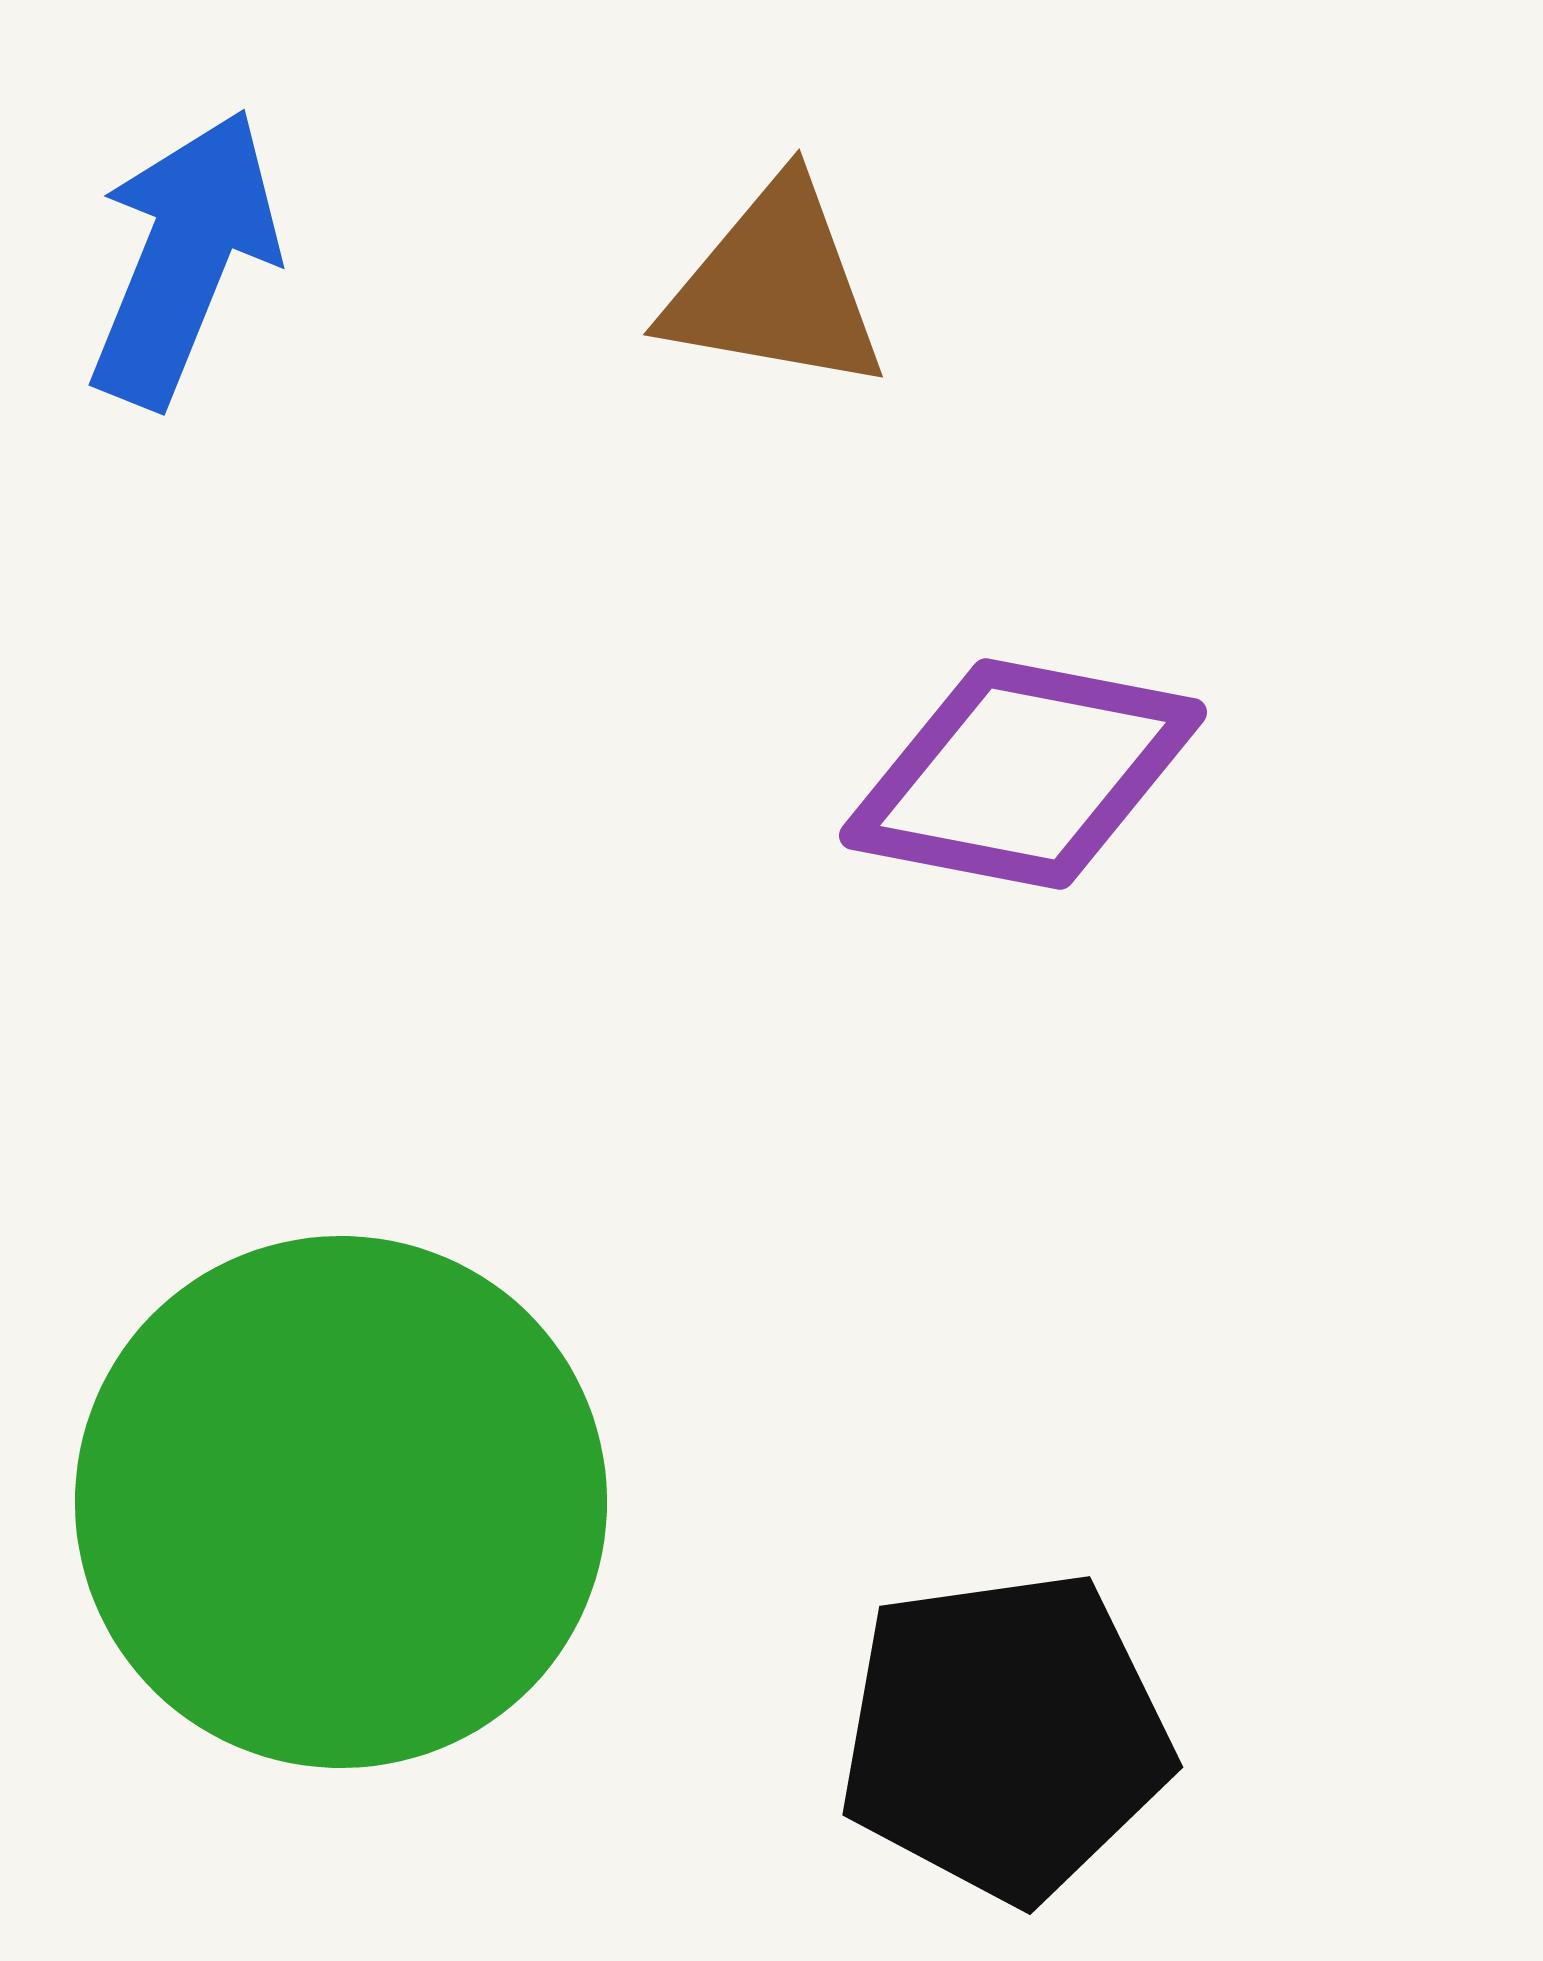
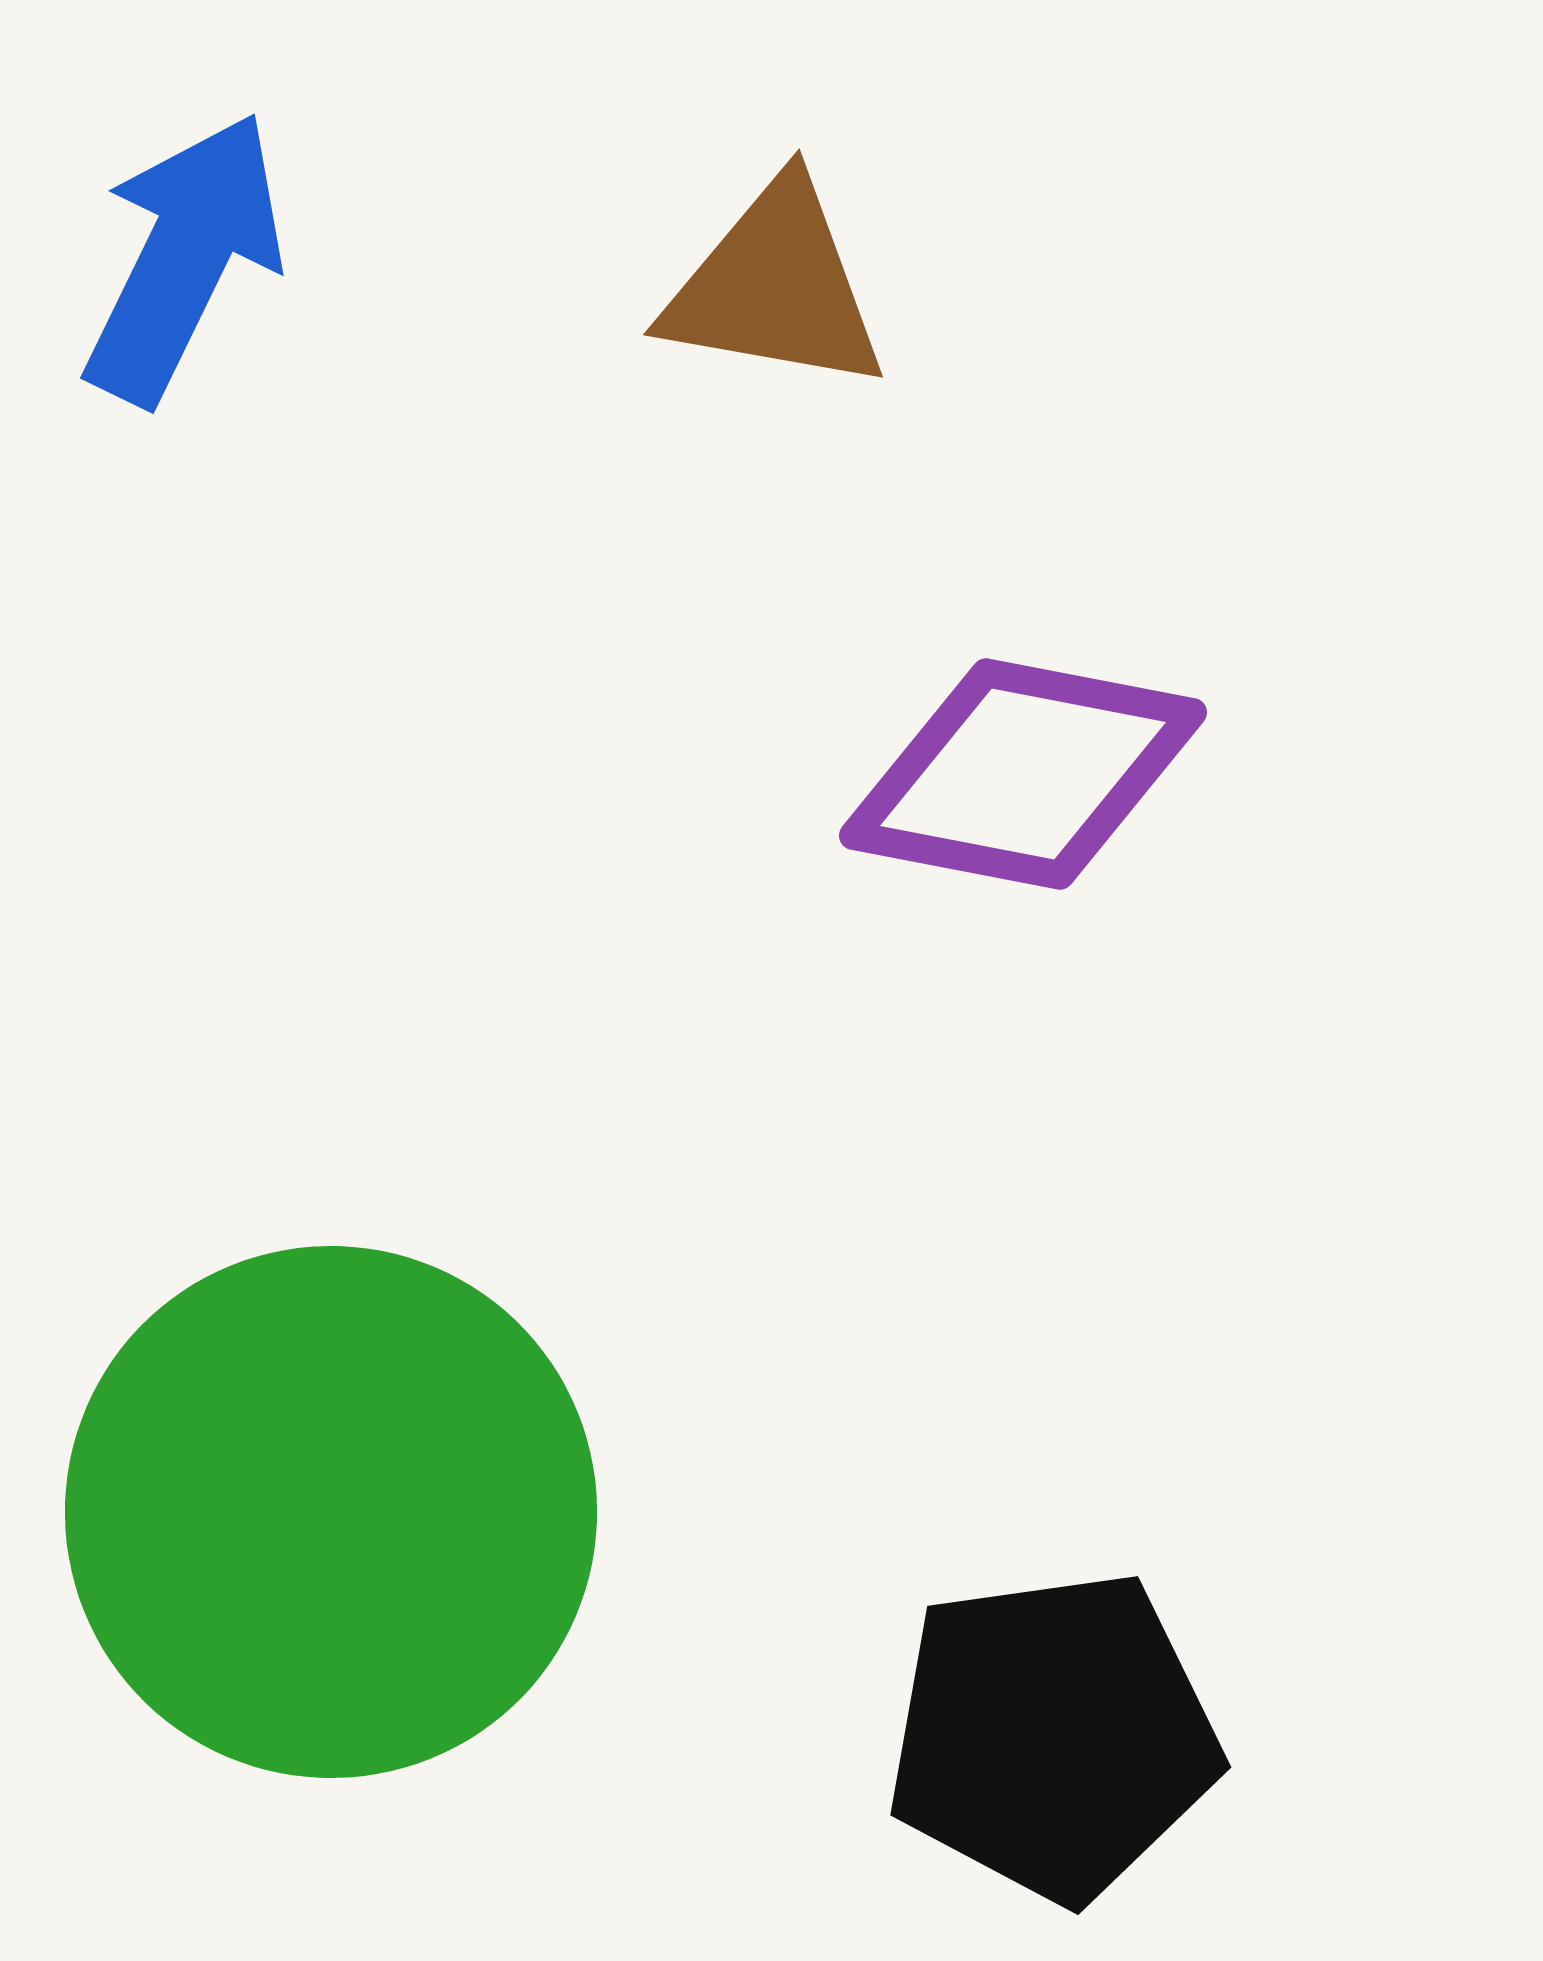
blue arrow: rotated 4 degrees clockwise
green circle: moved 10 px left, 10 px down
black pentagon: moved 48 px right
